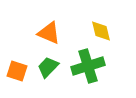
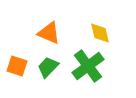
yellow diamond: moved 1 px left, 2 px down
green cross: rotated 20 degrees counterclockwise
orange square: moved 5 px up
